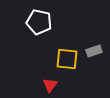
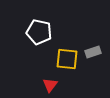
white pentagon: moved 10 px down
gray rectangle: moved 1 px left, 1 px down
